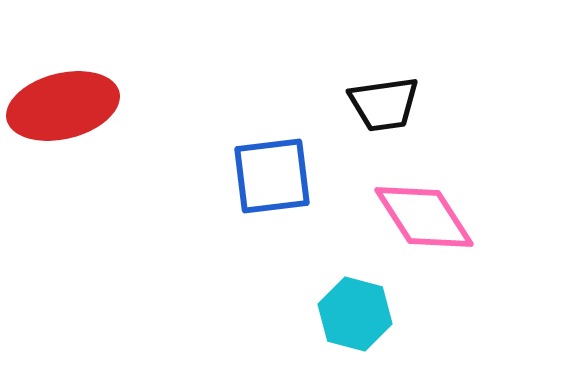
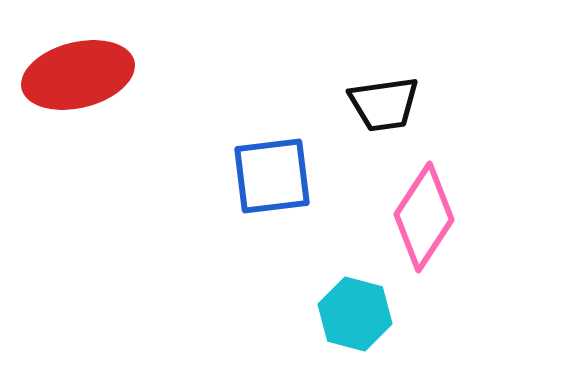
red ellipse: moved 15 px right, 31 px up
pink diamond: rotated 66 degrees clockwise
